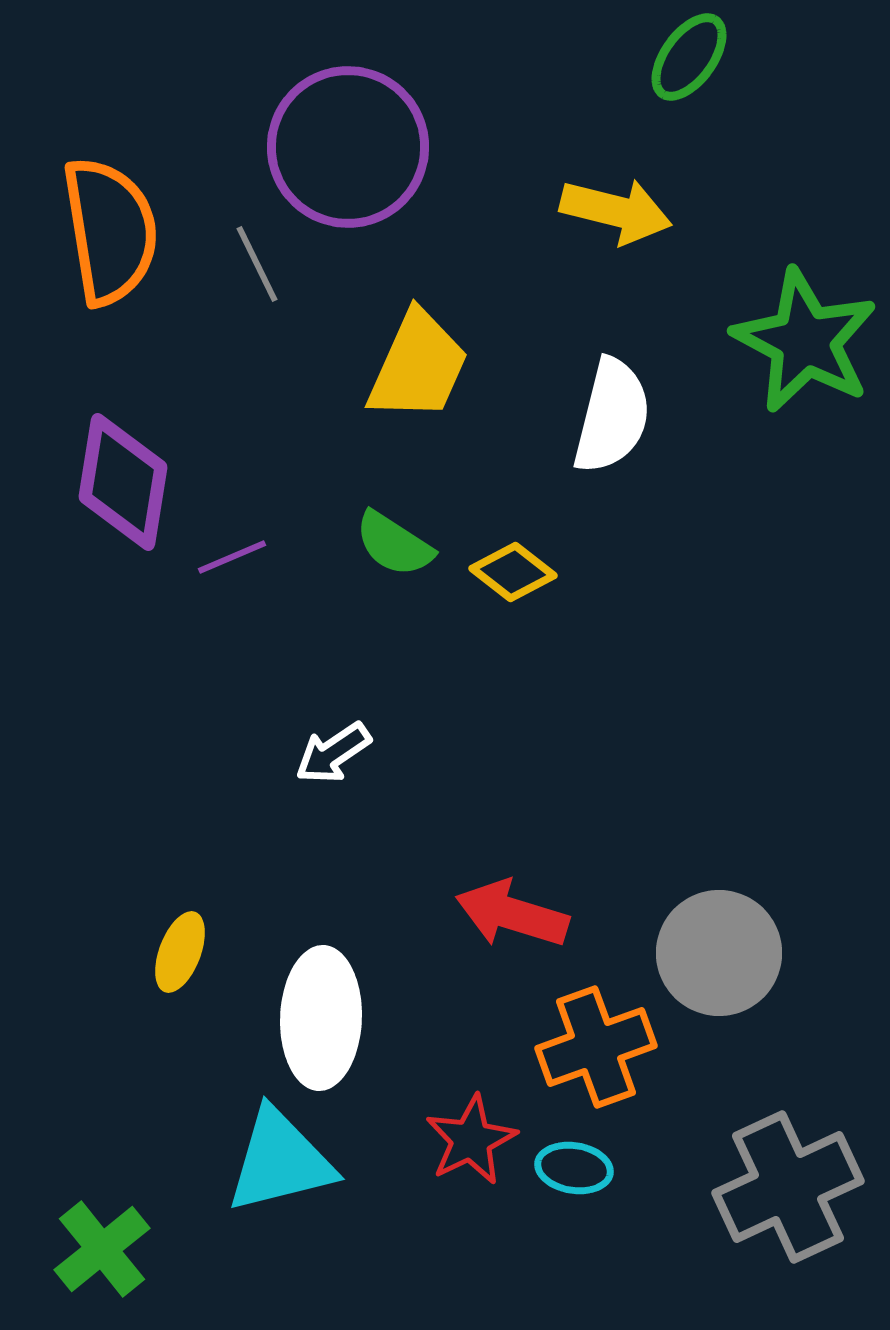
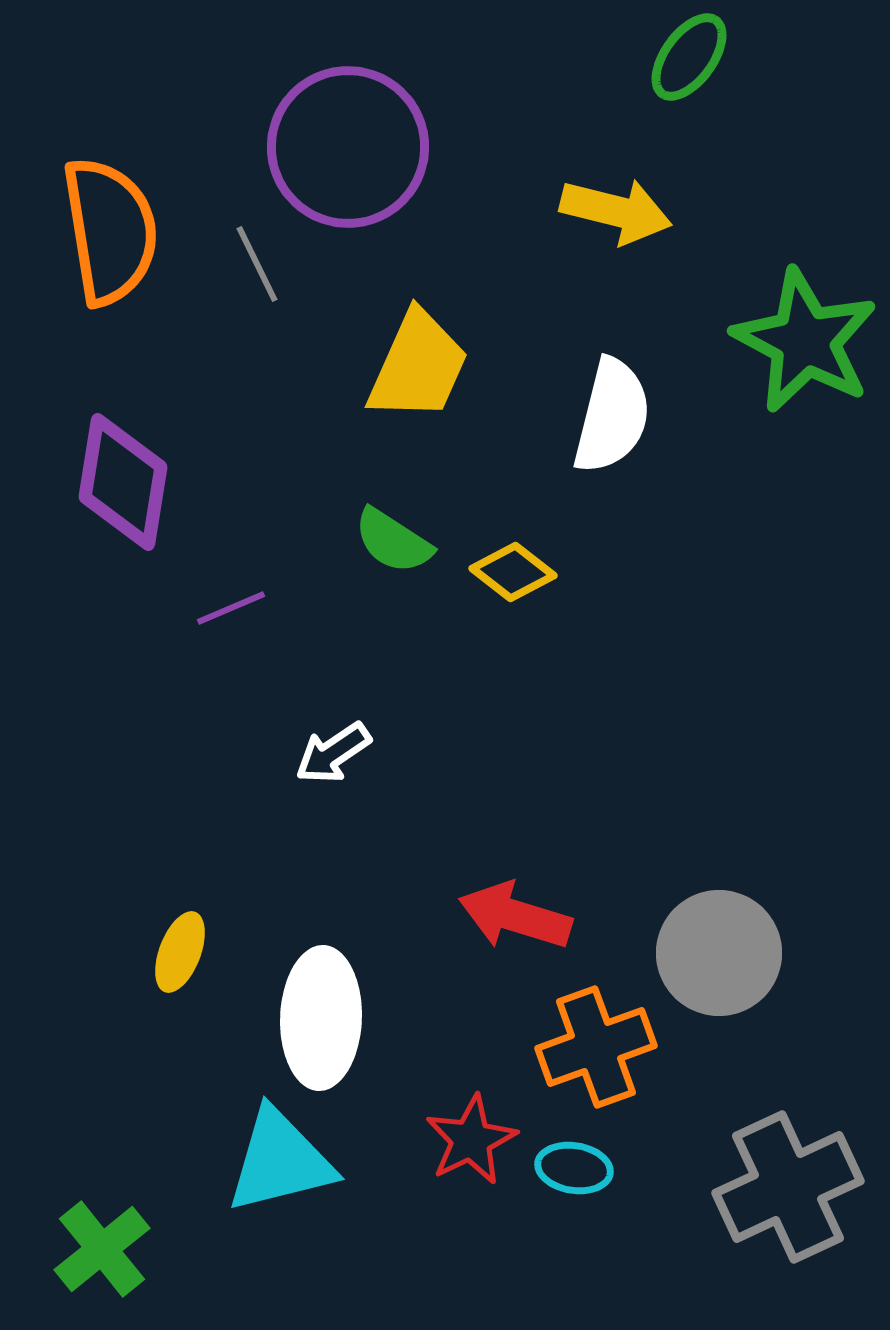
green semicircle: moved 1 px left, 3 px up
purple line: moved 1 px left, 51 px down
red arrow: moved 3 px right, 2 px down
